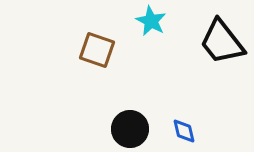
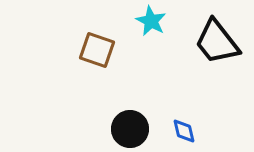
black trapezoid: moved 5 px left
